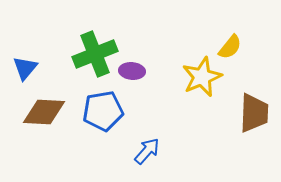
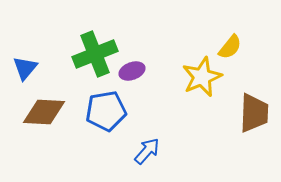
purple ellipse: rotated 25 degrees counterclockwise
blue pentagon: moved 3 px right
